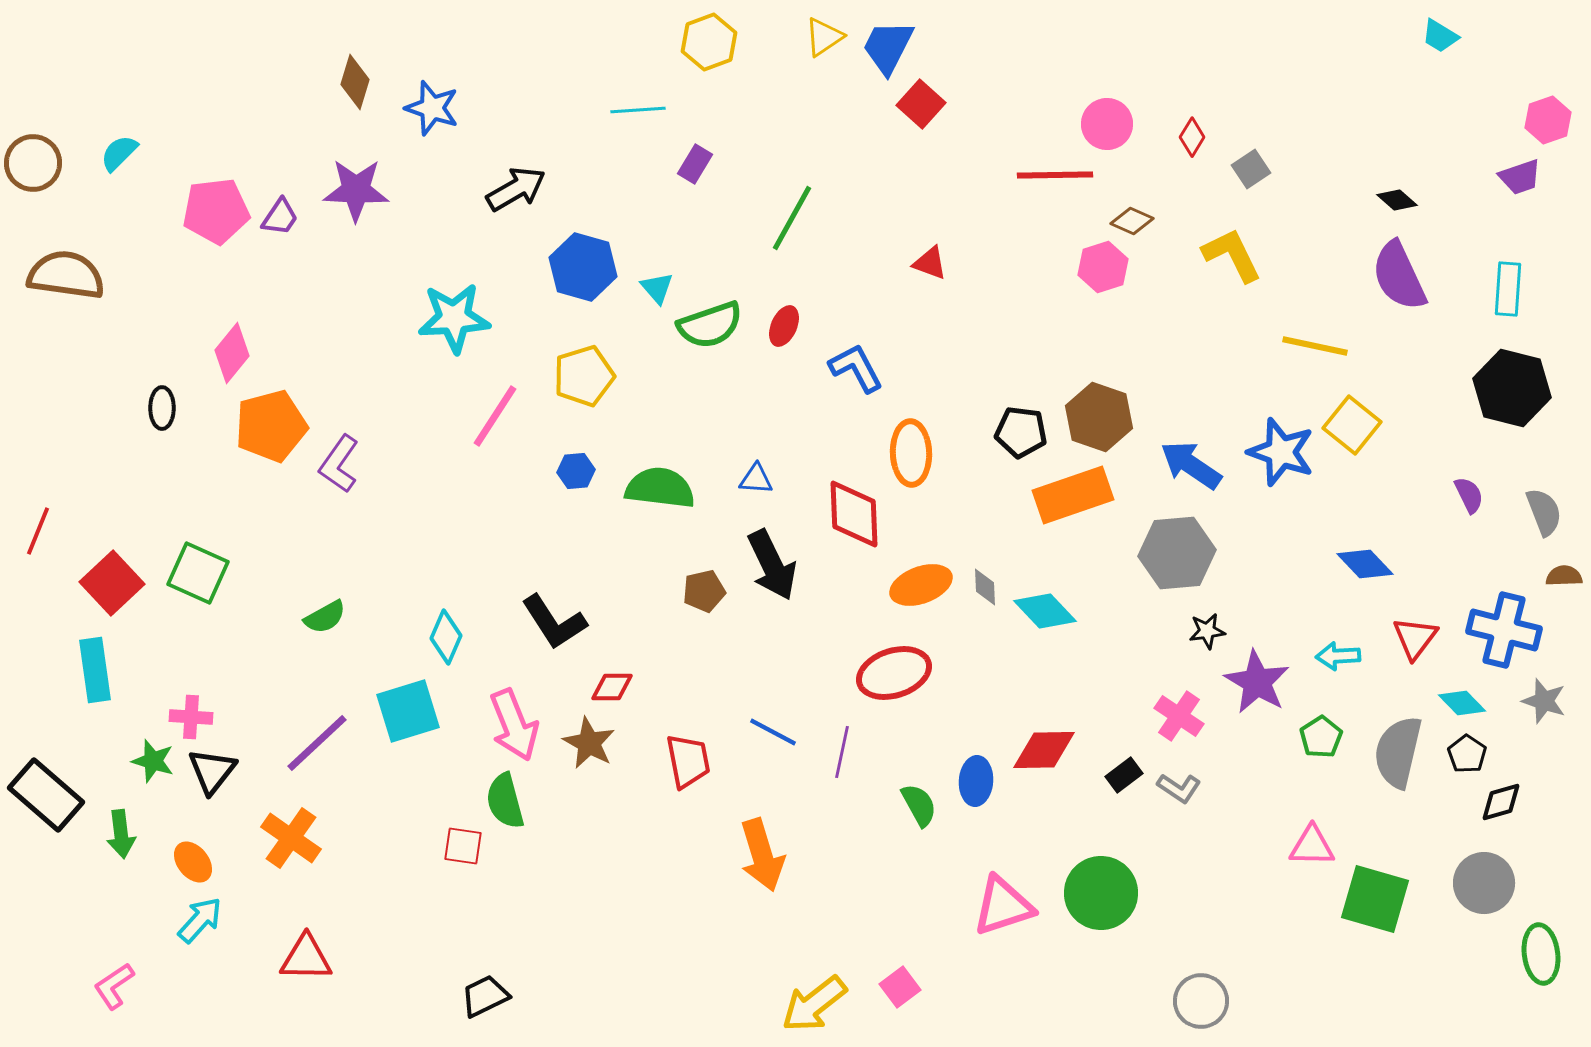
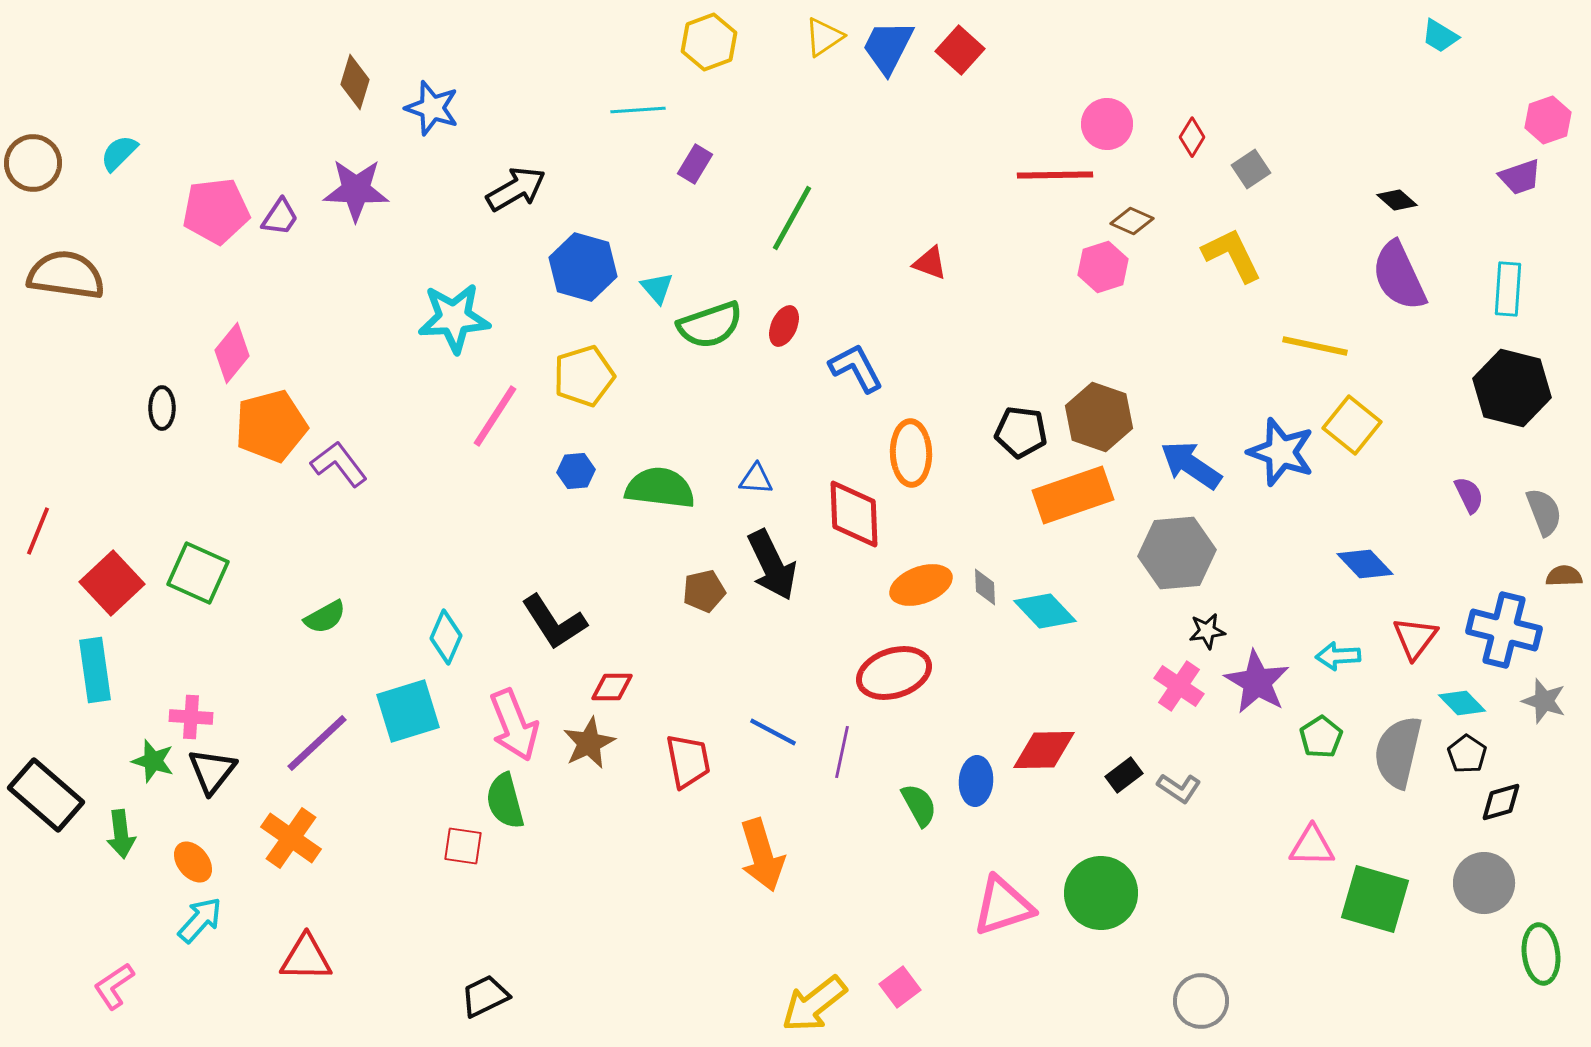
red square at (921, 104): moved 39 px right, 54 px up
purple L-shape at (339, 464): rotated 108 degrees clockwise
pink cross at (1179, 716): moved 30 px up
brown star at (589, 743): rotated 18 degrees clockwise
